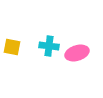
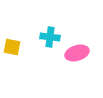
cyan cross: moved 1 px right, 9 px up
